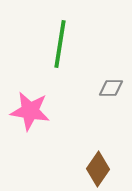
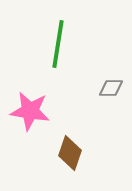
green line: moved 2 px left
brown diamond: moved 28 px left, 16 px up; rotated 16 degrees counterclockwise
